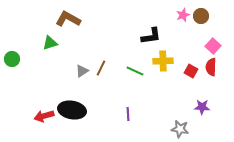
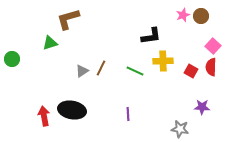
brown L-shape: rotated 45 degrees counterclockwise
red arrow: rotated 96 degrees clockwise
